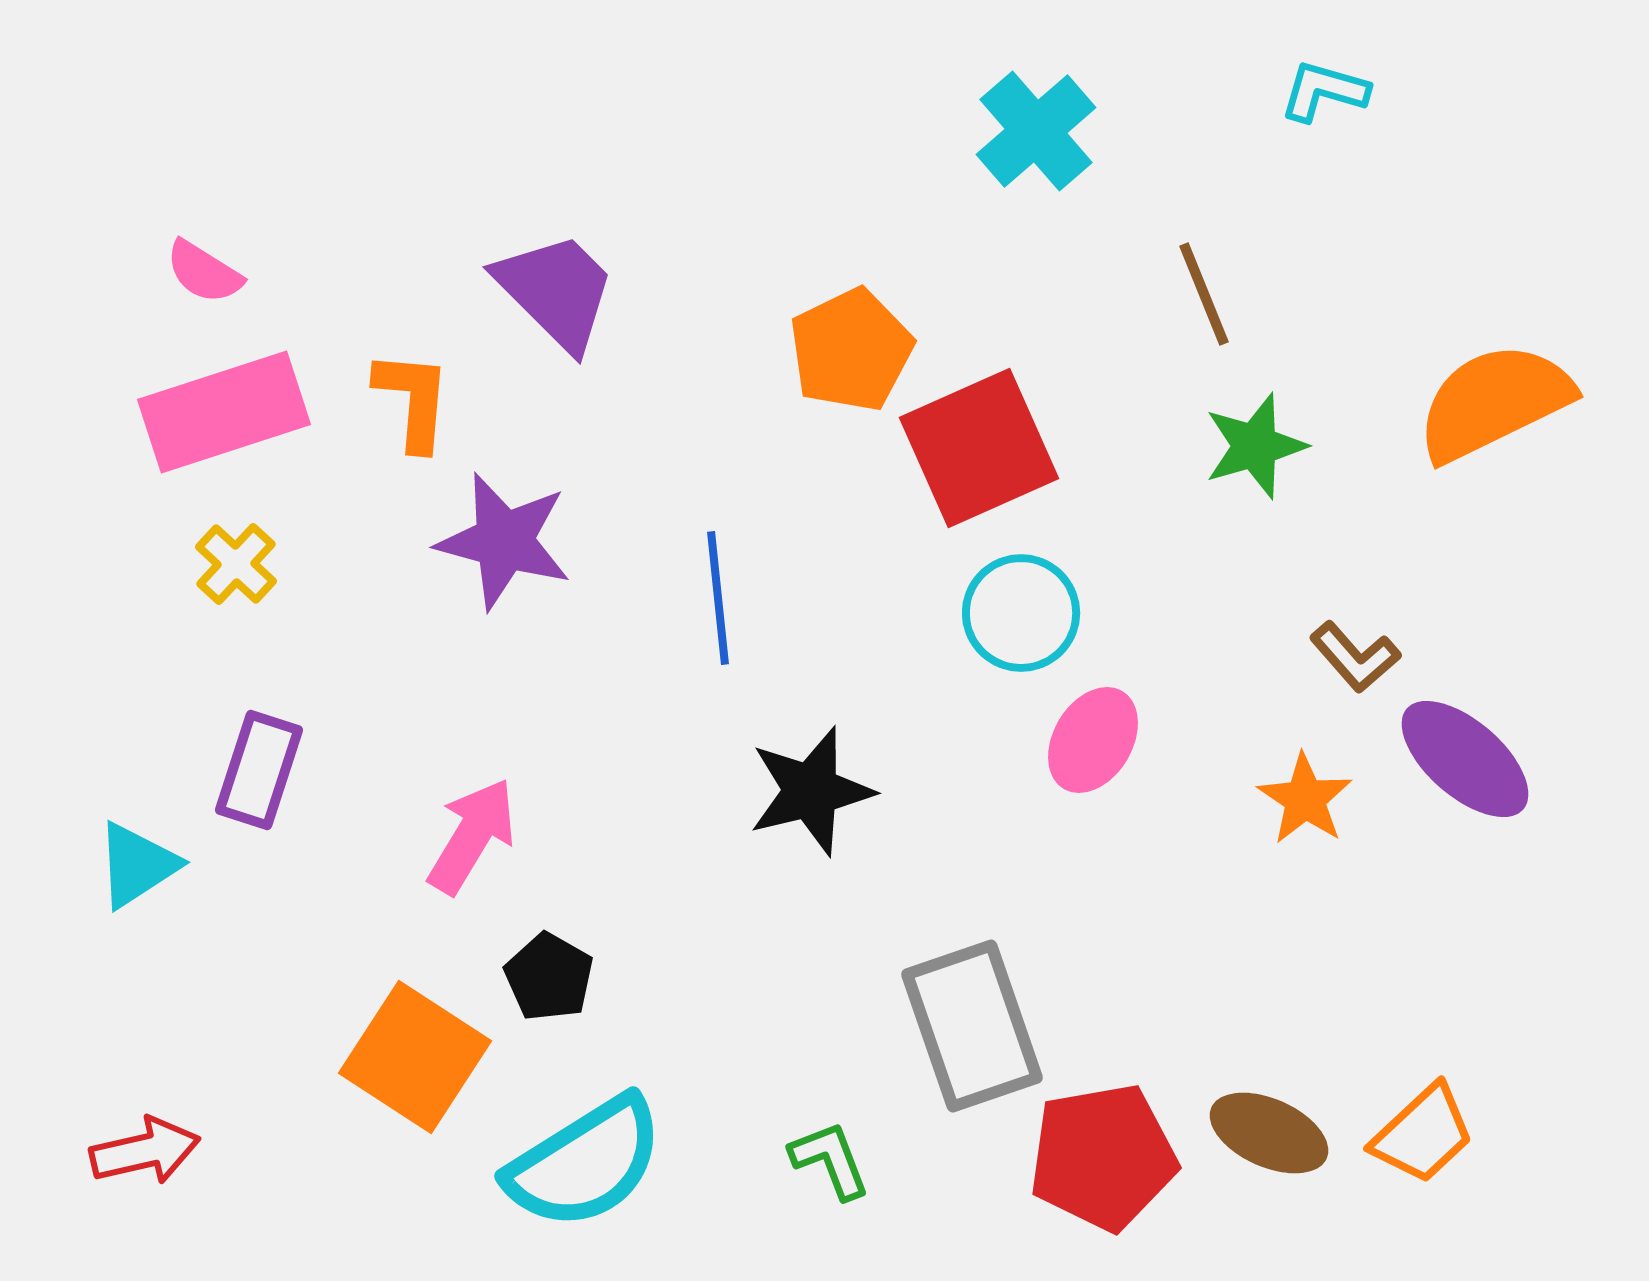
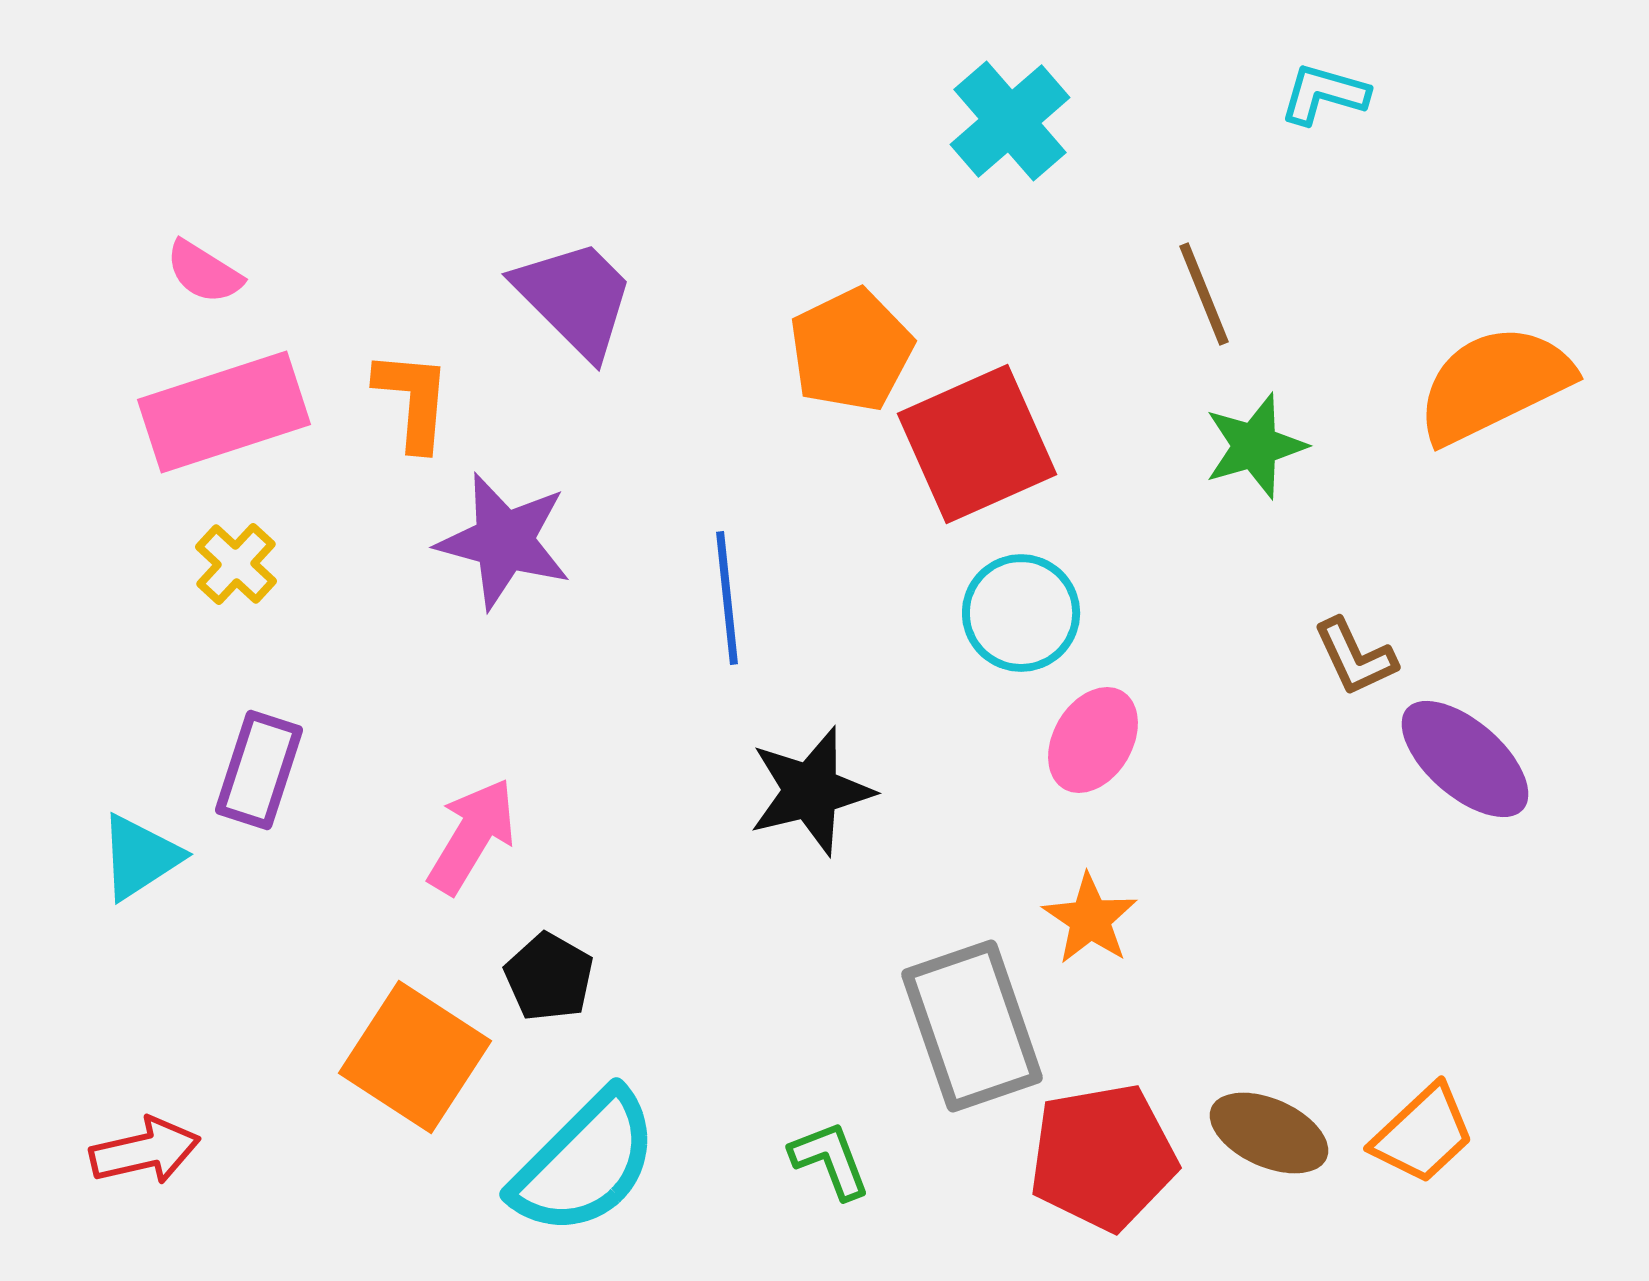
cyan L-shape: moved 3 px down
cyan cross: moved 26 px left, 10 px up
purple trapezoid: moved 19 px right, 7 px down
orange semicircle: moved 18 px up
red square: moved 2 px left, 4 px up
blue line: moved 9 px right
brown L-shape: rotated 16 degrees clockwise
orange star: moved 215 px left, 120 px down
cyan triangle: moved 3 px right, 8 px up
cyan semicircle: rotated 13 degrees counterclockwise
